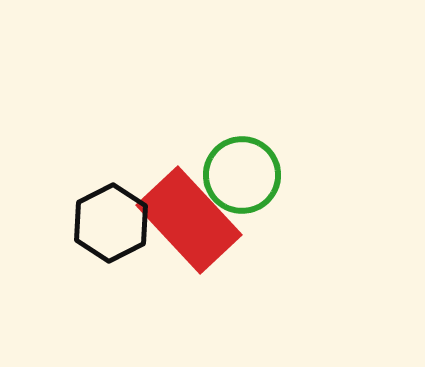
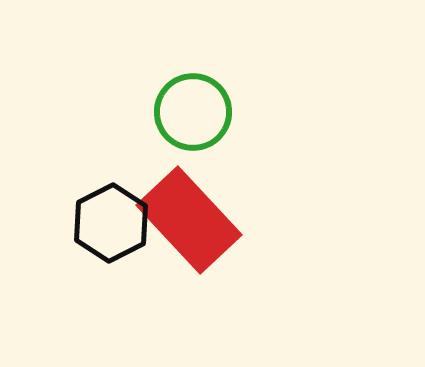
green circle: moved 49 px left, 63 px up
